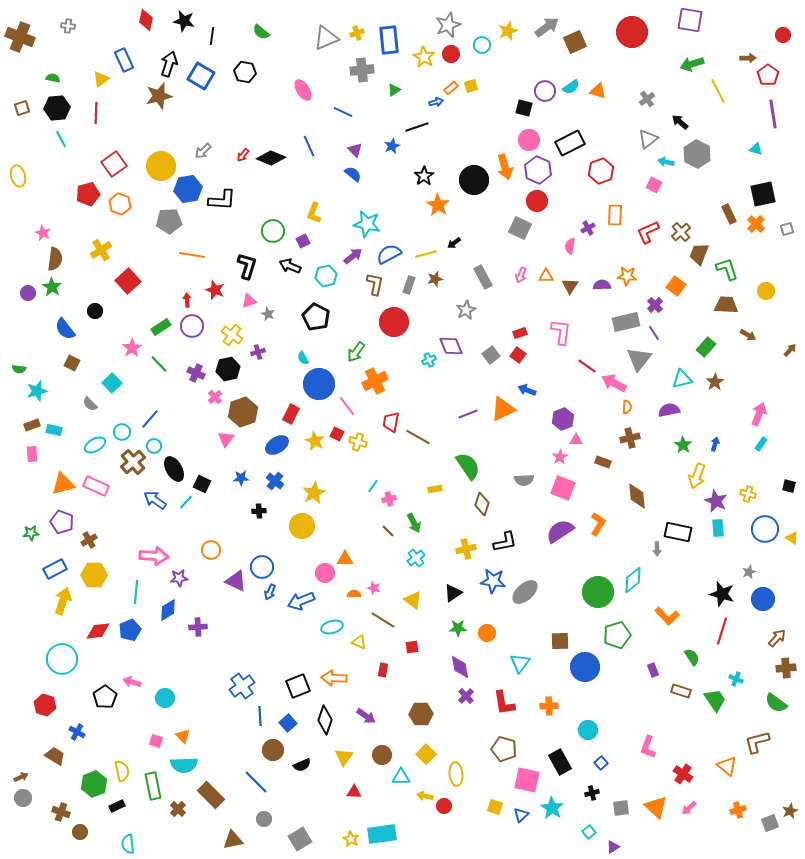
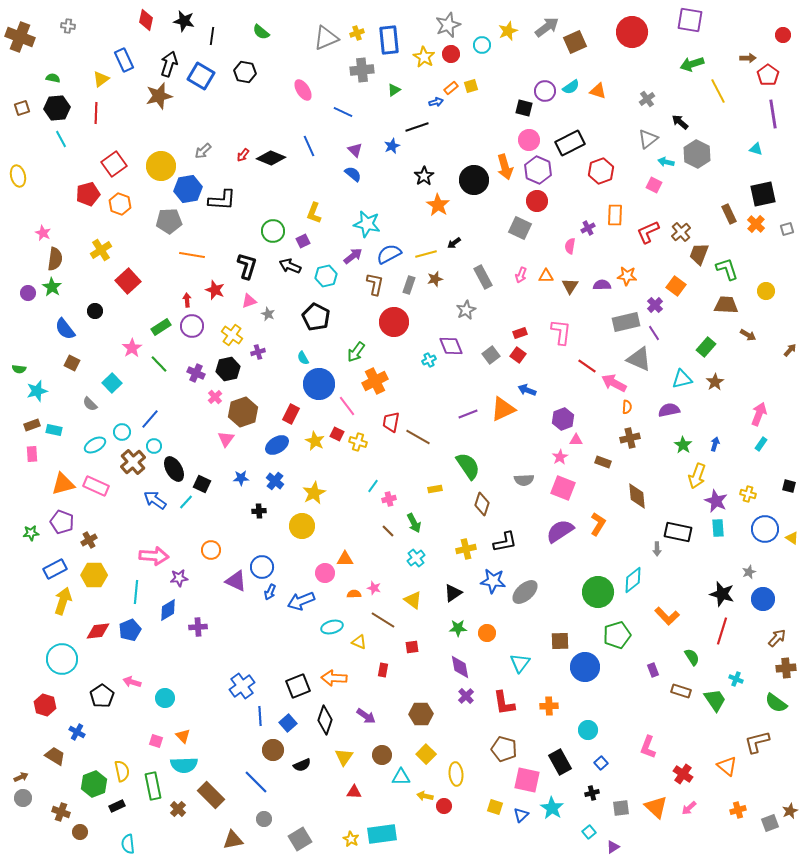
gray triangle at (639, 359): rotated 44 degrees counterclockwise
black pentagon at (105, 697): moved 3 px left, 1 px up
